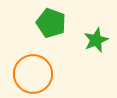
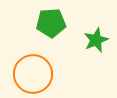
green pentagon: rotated 24 degrees counterclockwise
